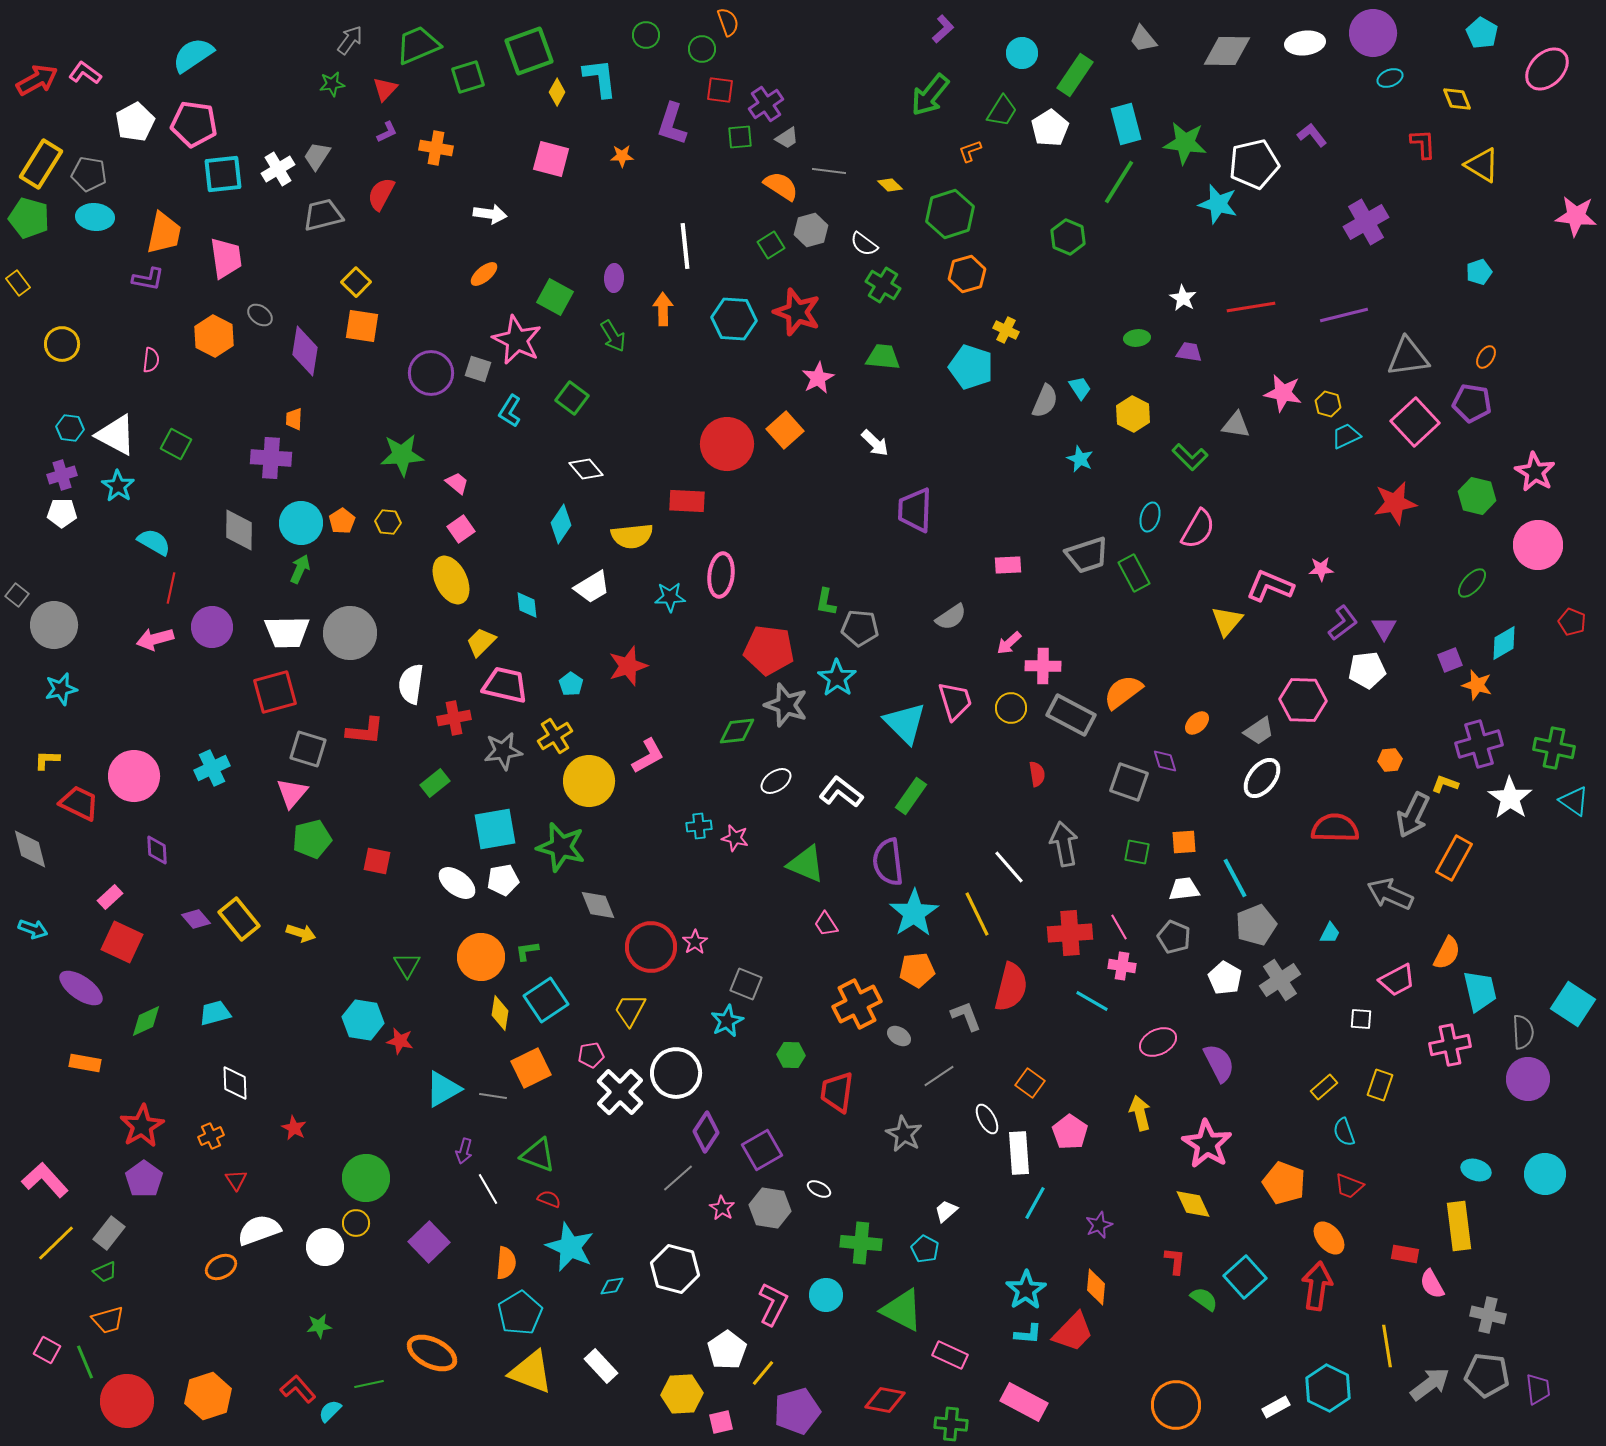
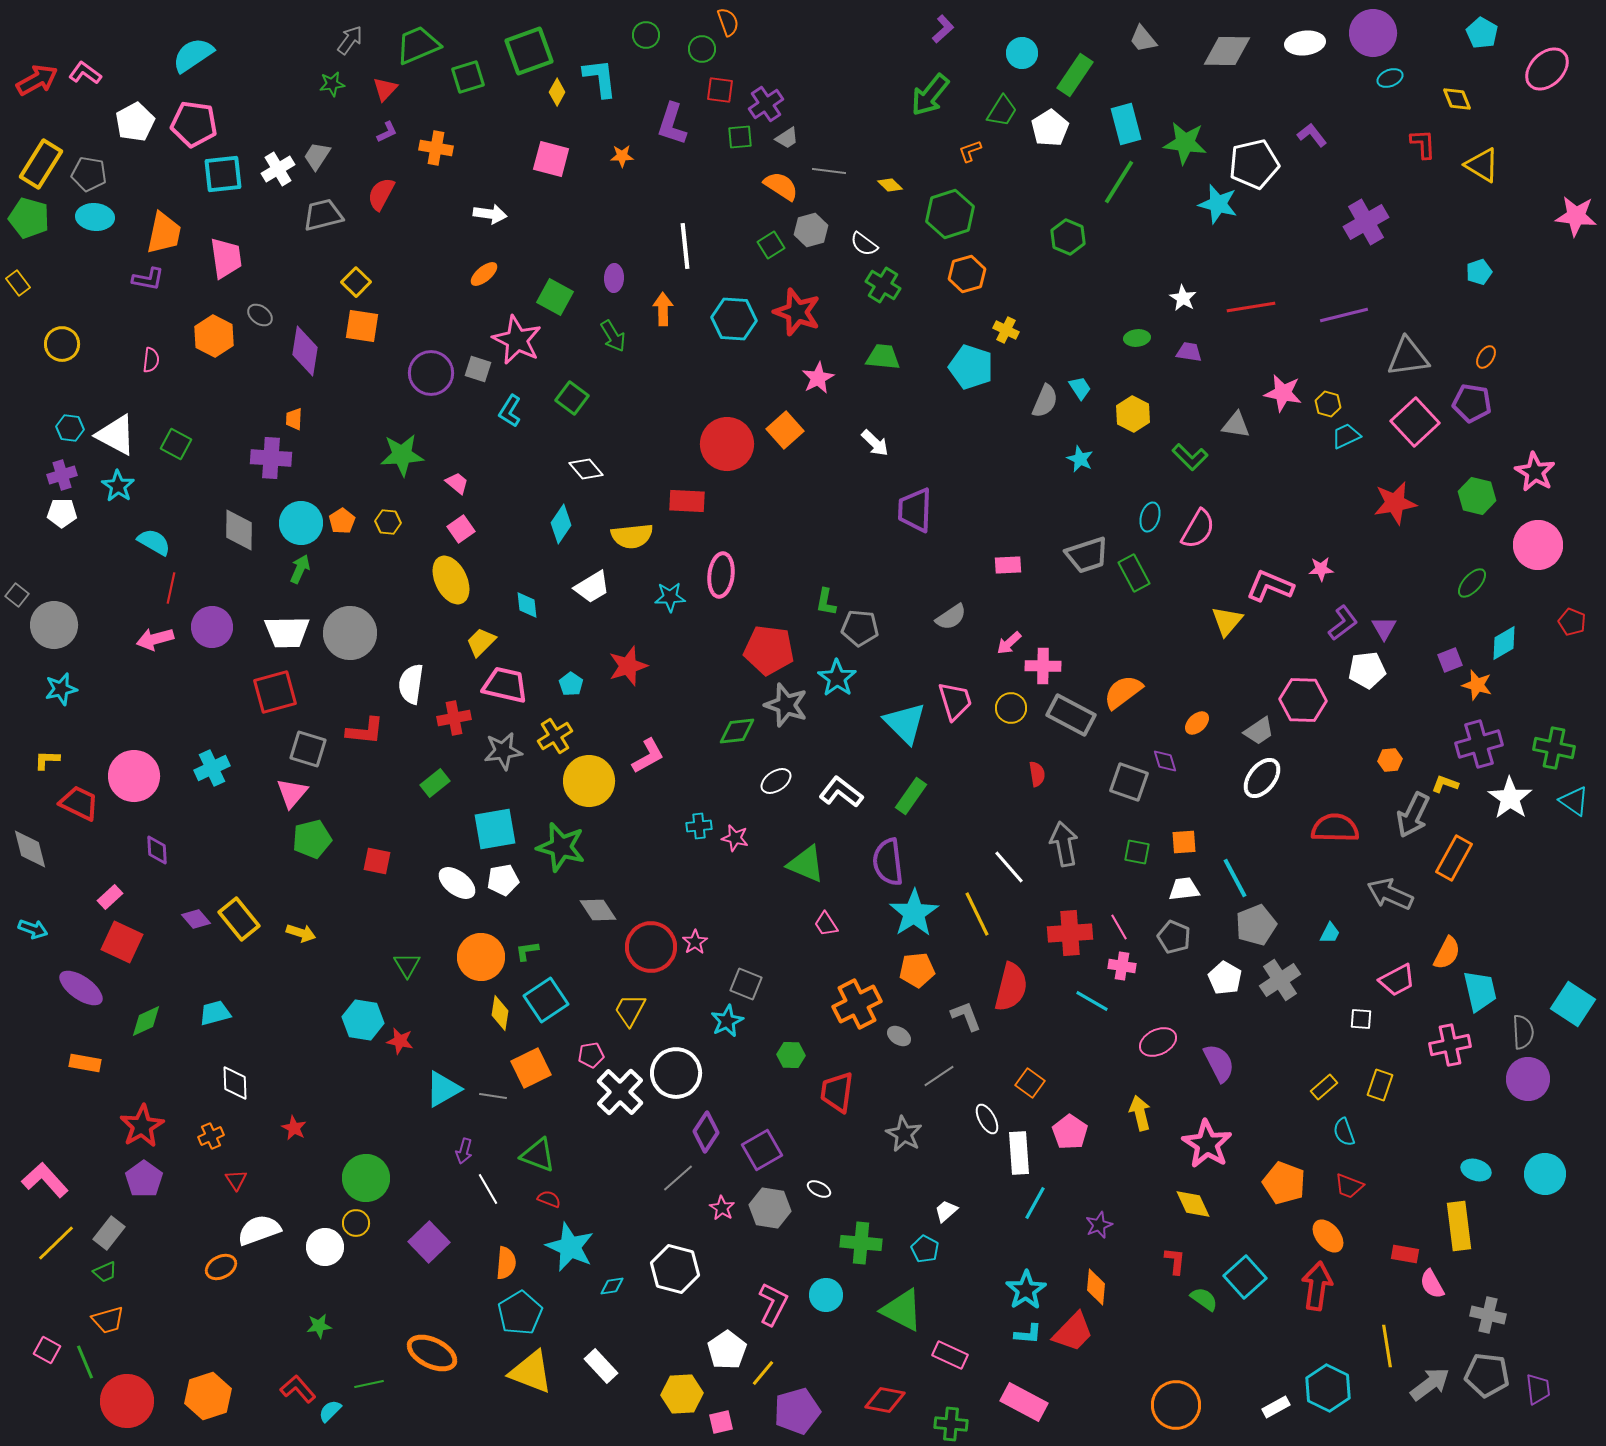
gray diamond at (598, 905): moved 5 px down; rotated 12 degrees counterclockwise
orange ellipse at (1329, 1238): moved 1 px left, 2 px up
